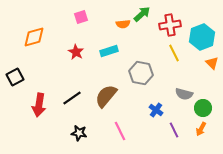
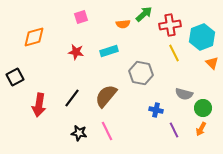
green arrow: moved 2 px right
red star: rotated 21 degrees counterclockwise
black line: rotated 18 degrees counterclockwise
blue cross: rotated 24 degrees counterclockwise
pink line: moved 13 px left
